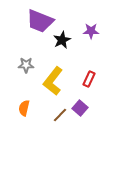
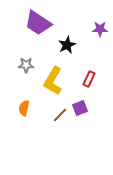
purple trapezoid: moved 2 px left, 2 px down; rotated 12 degrees clockwise
purple star: moved 9 px right, 2 px up
black star: moved 5 px right, 5 px down
yellow L-shape: rotated 8 degrees counterclockwise
purple square: rotated 28 degrees clockwise
